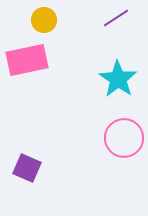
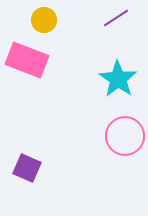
pink rectangle: rotated 33 degrees clockwise
pink circle: moved 1 px right, 2 px up
